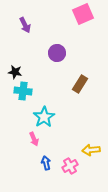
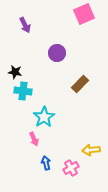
pink square: moved 1 px right
brown rectangle: rotated 12 degrees clockwise
pink cross: moved 1 px right, 2 px down
